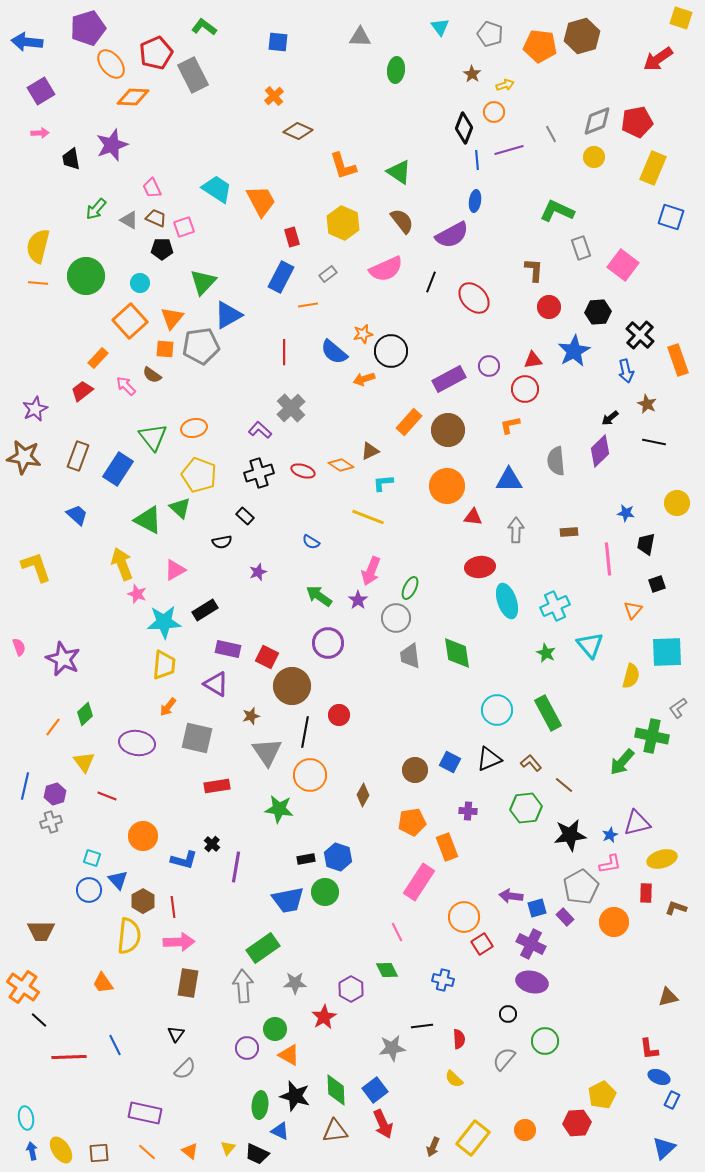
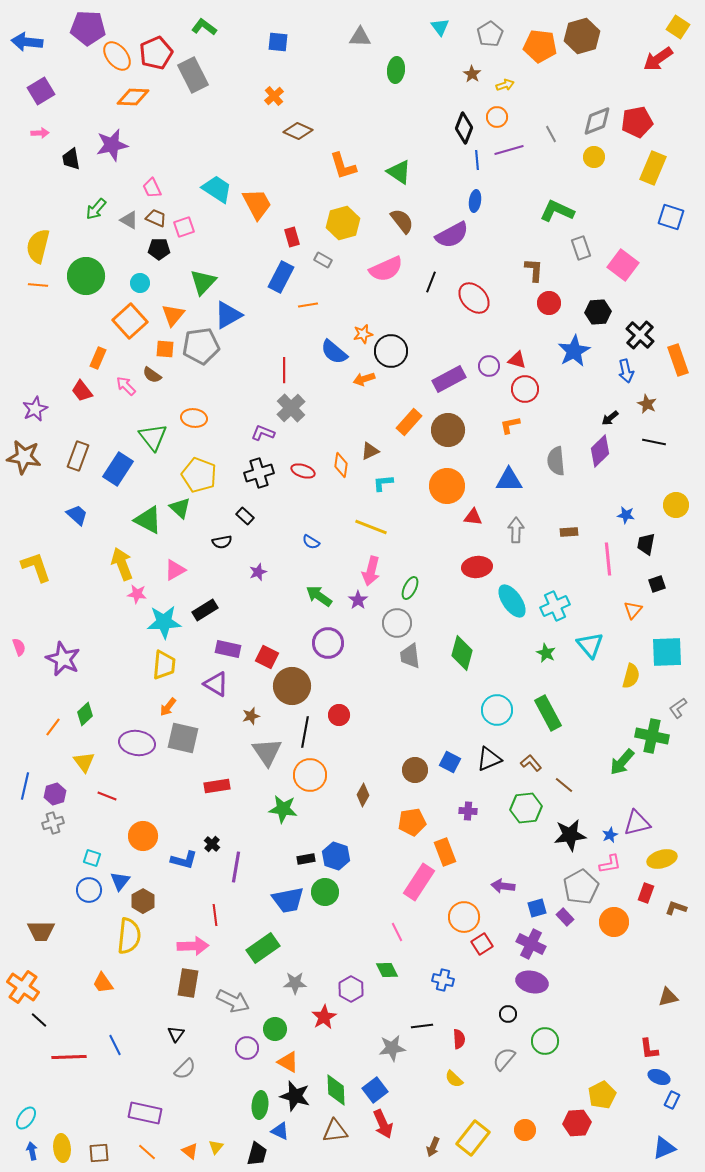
yellow square at (681, 18): moved 3 px left, 9 px down; rotated 15 degrees clockwise
purple pentagon at (88, 28): rotated 20 degrees clockwise
gray pentagon at (490, 34): rotated 20 degrees clockwise
orange ellipse at (111, 64): moved 6 px right, 8 px up
orange circle at (494, 112): moved 3 px right, 5 px down
purple star at (112, 145): rotated 8 degrees clockwise
orange trapezoid at (261, 201): moved 4 px left, 3 px down
yellow hexagon at (343, 223): rotated 20 degrees clockwise
black pentagon at (162, 249): moved 3 px left
gray rectangle at (328, 274): moved 5 px left, 14 px up; rotated 66 degrees clockwise
orange line at (38, 283): moved 2 px down
red circle at (549, 307): moved 4 px up
orange triangle at (172, 318): moved 1 px right, 3 px up
red line at (284, 352): moved 18 px down
orange rectangle at (98, 358): rotated 20 degrees counterclockwise
red triangle at (533, 360): moved 16 px left; rotated 24 degrees clockwise
red trapezoid at (82, 391): rotated 90 degrees counterclockwise
orange ellipse at (194, 428): moved 10 px up; rotated 20 degrees clockwise
purple L-shape at (260, 430): moved 3 px right, 3 px down; rotated 20 degrees counterclockwise
orange diamond at (341, 465): rotated 65 degrees clockwise
yellow circle at (677, 503): moved 1 px left, 2 px down
blue star at (626, 513): moved 2 px down
yellow line at (368, 517): moved 3 px right, 10 px down
red ellipse at (480, 567): moved 3 px left
pink arrow at (371, 571): rotated 8 degrees counterclockwise
pink star at (137, 594): rotated 12 degrees counterclockwise
cyan ellipse at (507, 601): moved 5 px right; rotated 16 degrees counterclockwise
gray circle at (396, 618): moved 1 px right, 5 px down
green diamond at (457, 653): moved 5 px right; rotated 24 degrees clockwise
gray square at (197, 738): moved 14 px left
green star at (279, 809): moved 4 px right
gray cross at (51, 822): moved 2 px right, 1 px down
orange rectangle at (447, 847): moved 2 px left, 5 px down
blue hexagon at (338, 857): moved 2 px left, 1 px up
blue triangle at (118, 880): moved 2 px right, 1 px down; rotated 20 degrees clockwise
red rectangle at (646, 893): rotated 18 degrees clockwise
purple arrow at (511, 896): moved 8 px left, 10 px up
red line at (173, 907): moved 42 px right, 8 px down
pink arrow at (179, 942): moved 14 px right, 4 px down
gray arrow at (243, 986): moved 10 px left, 15 px down; rotated 120 degrees clockwise
orange triangle at (289, 1055): moved 1 px left, 7 px down
cyan ellipse at (26, 1118): rotated 45 degrees clockwise
yellow triangle at (228, 1148): moved 12 px left, 1 px up
blue triangle at (664, 1148): rotated 20 degrees clockwise
yellow ellipse at (61, 1150): moved 1 px right, 2 px up; rotated 28 degrees clockwise
black trapezoid at (257, 1154): rotated 100 degrees counterclockwise
